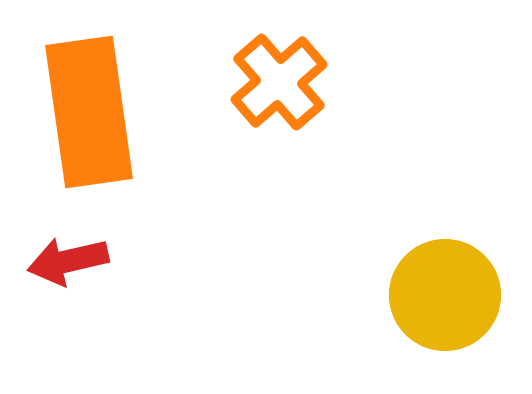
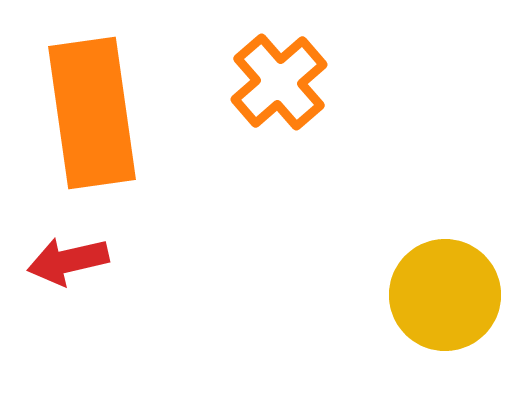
orange rectangle: moved 3 px right, 1 px down
